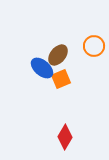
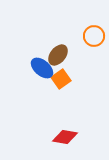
orange circle: moved 10 px up
orange square: rotated 12 degrees counterclockwise
red diamond: rotated 70 degrees clockwise
